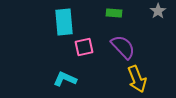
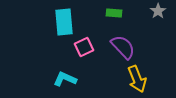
pink square: rotated 12 degrees counterclockwise
